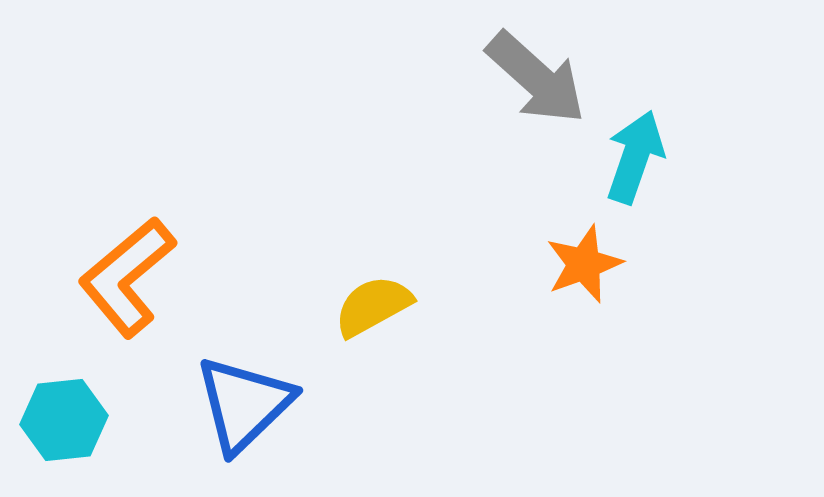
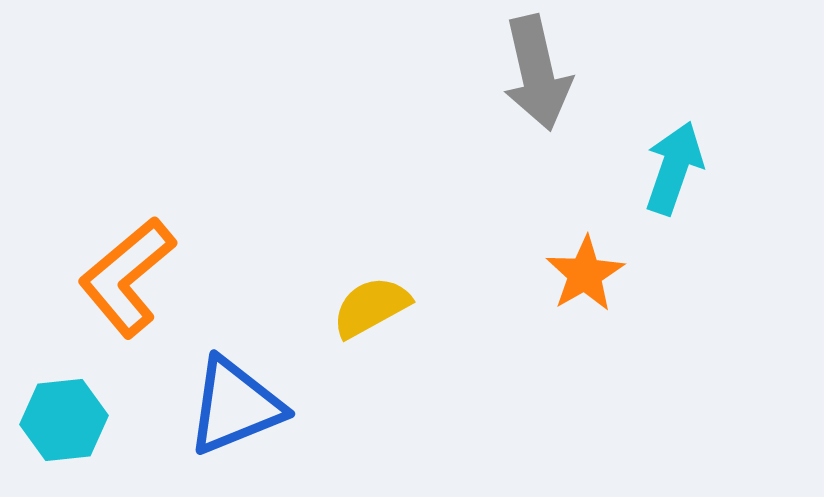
gray arrow: moved 1 px right, 5 px up; rotated 35 degrees clockwise
cyan arrow: moved 39 px right, 11 px down
orange star: moved 1 px right, 10 px down; rotated 10 degrees counterclockwise
yellow semicircle: moved 2 px left, 1 px down
blue triangle: moved 9 px left, 2 px down; rotated 22 degrees clockwise
